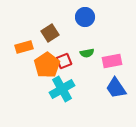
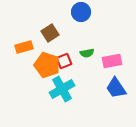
blue circle: moved 4 px left, 5 px up
orange pentagon: rotated 20 degrees counterclockwise
